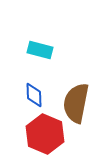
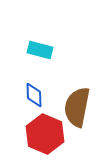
brown semicircle: moved 1 px right, 4 px down
